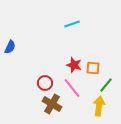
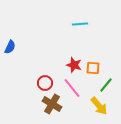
cyan line: moved 8 px right; rotated 14 degrees clockwise
yellow arrow: rotated 132 degrees clockwise
